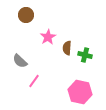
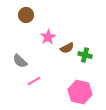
brown semicircle: rotated 120 degrees counterclockwise
pink line: rotated 24 degrees clockwise
